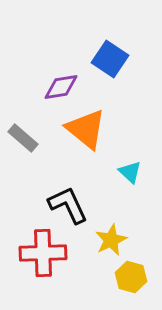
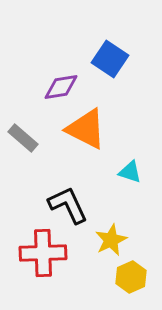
orange triangle: rotated 12 degrees counterclockwise
cyan triangle: rotated 25 degrees counterclockwise
yellow hexagon: rotated 20 degrees clockwise
